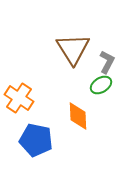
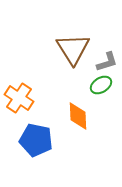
gray L-shape: rotated 45 degrees clockwise
